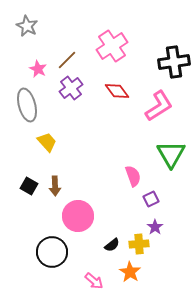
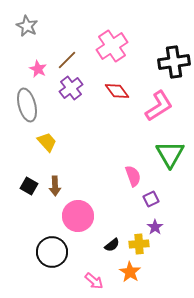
green triangle: moved 1 px left
